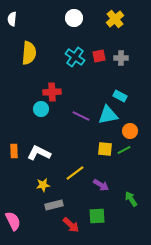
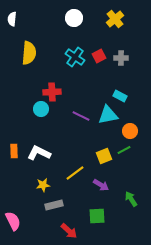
red square: rotated 16 degrees counterclockwise
yellow square: moved 1 px left, 7 px down; rotated 28 degrees counterclockwise
red arrow: moved 2 px left, 6 px down
